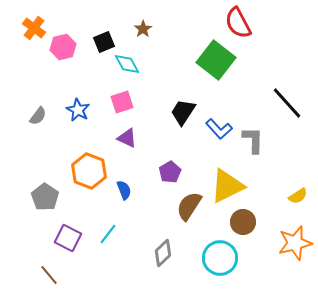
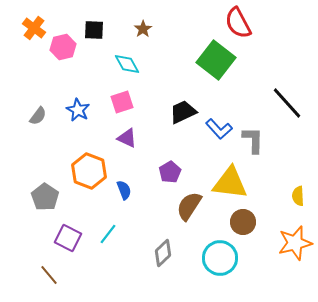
black square: moved 10 px left, 12 px up; rotated 25 degrees clockwise
black trapezoid: rotated 32 degrees clockwise
yellow triangle: moved 3 px right, 3 px up; rotated 33 degrees clockwise
yellow semicircle: rotated 120 degrees clockwise
